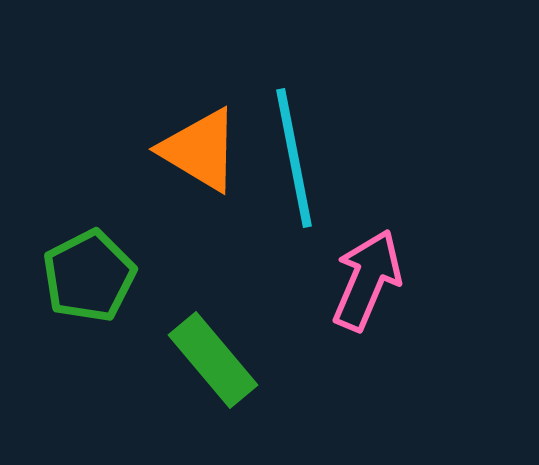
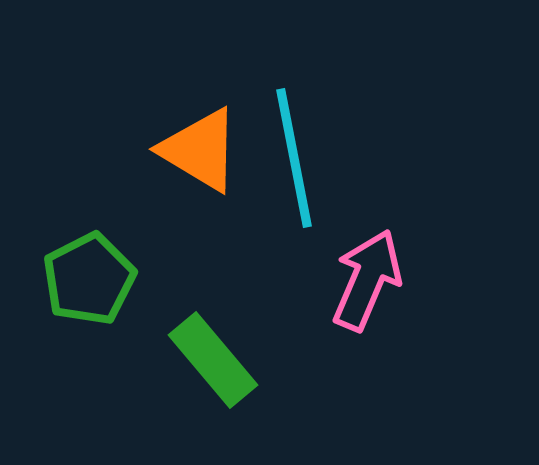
green pentagon: moved 3 px down
